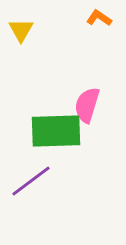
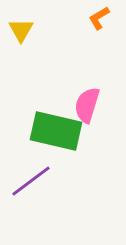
orange L-shape: rotated 65 degrees counterclockwise
green rectangle: rotated 15 degrees clockwise
